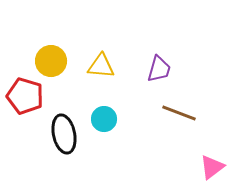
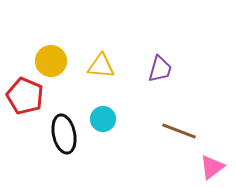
purple trapezoid: moved 1 px right
red pentagon: rotated 6 degrees clockwise
brown line: moved 18 px down
cyan circle: moved 1 px left
